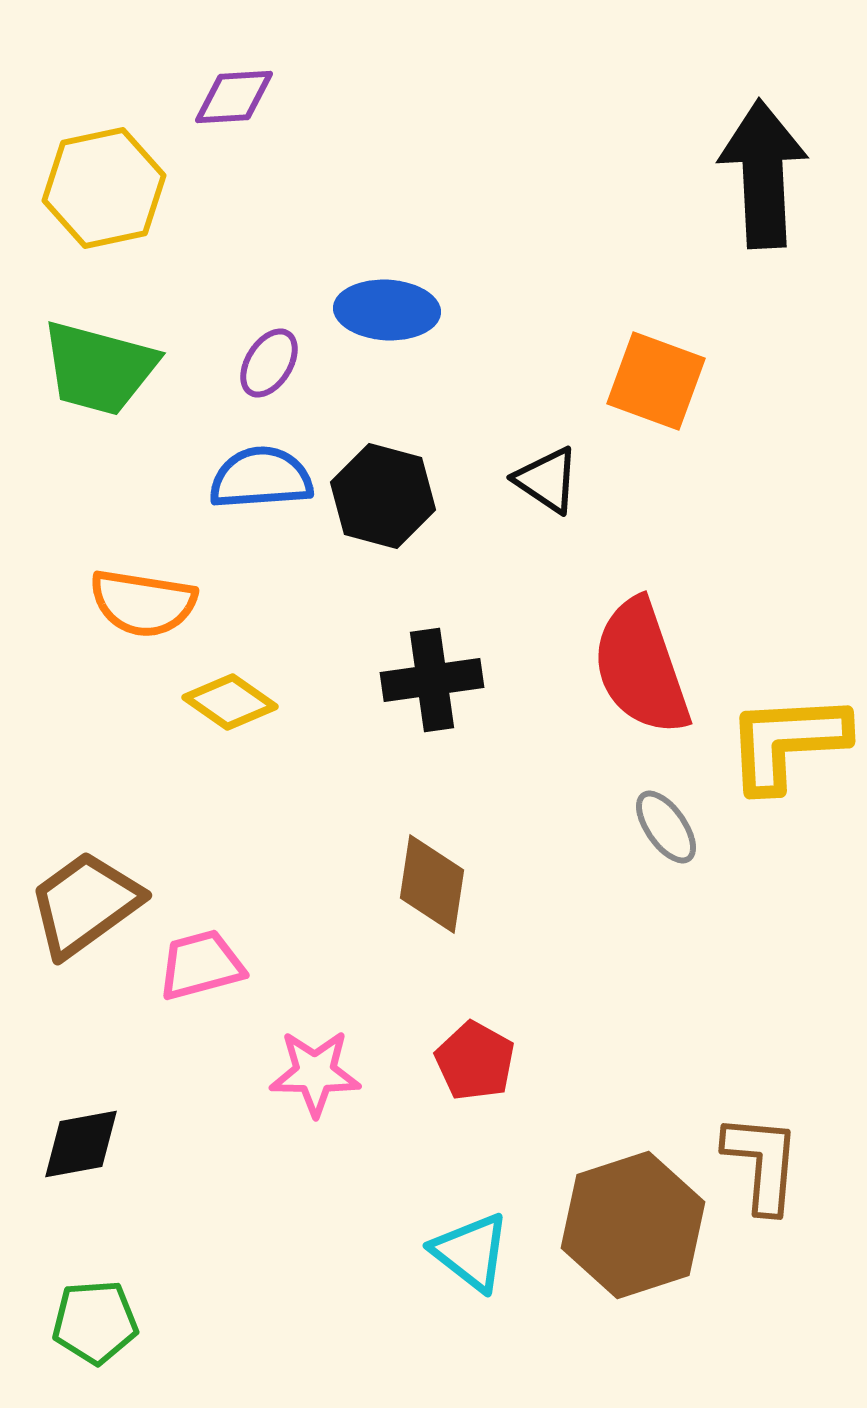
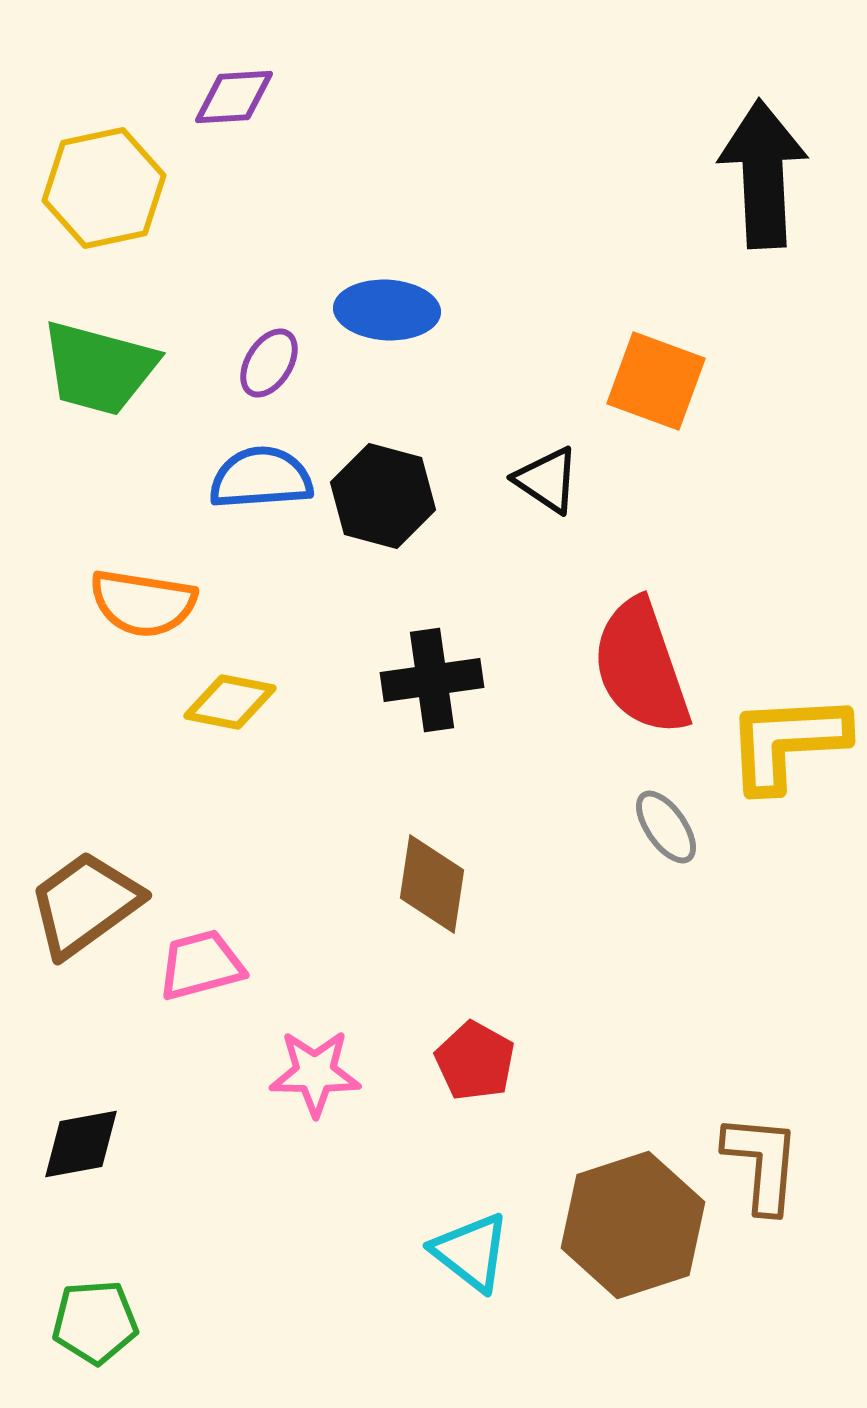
yellow diamond: rotated 24 degrees counterclockwise
